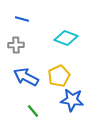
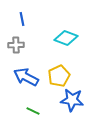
blue line: rotated 64 degrees clockwise
green line: rotated 24 degrees counterclockwise
